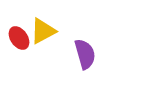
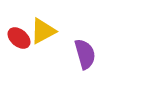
red ellipse: rotated 15 degrees counterclockwise
